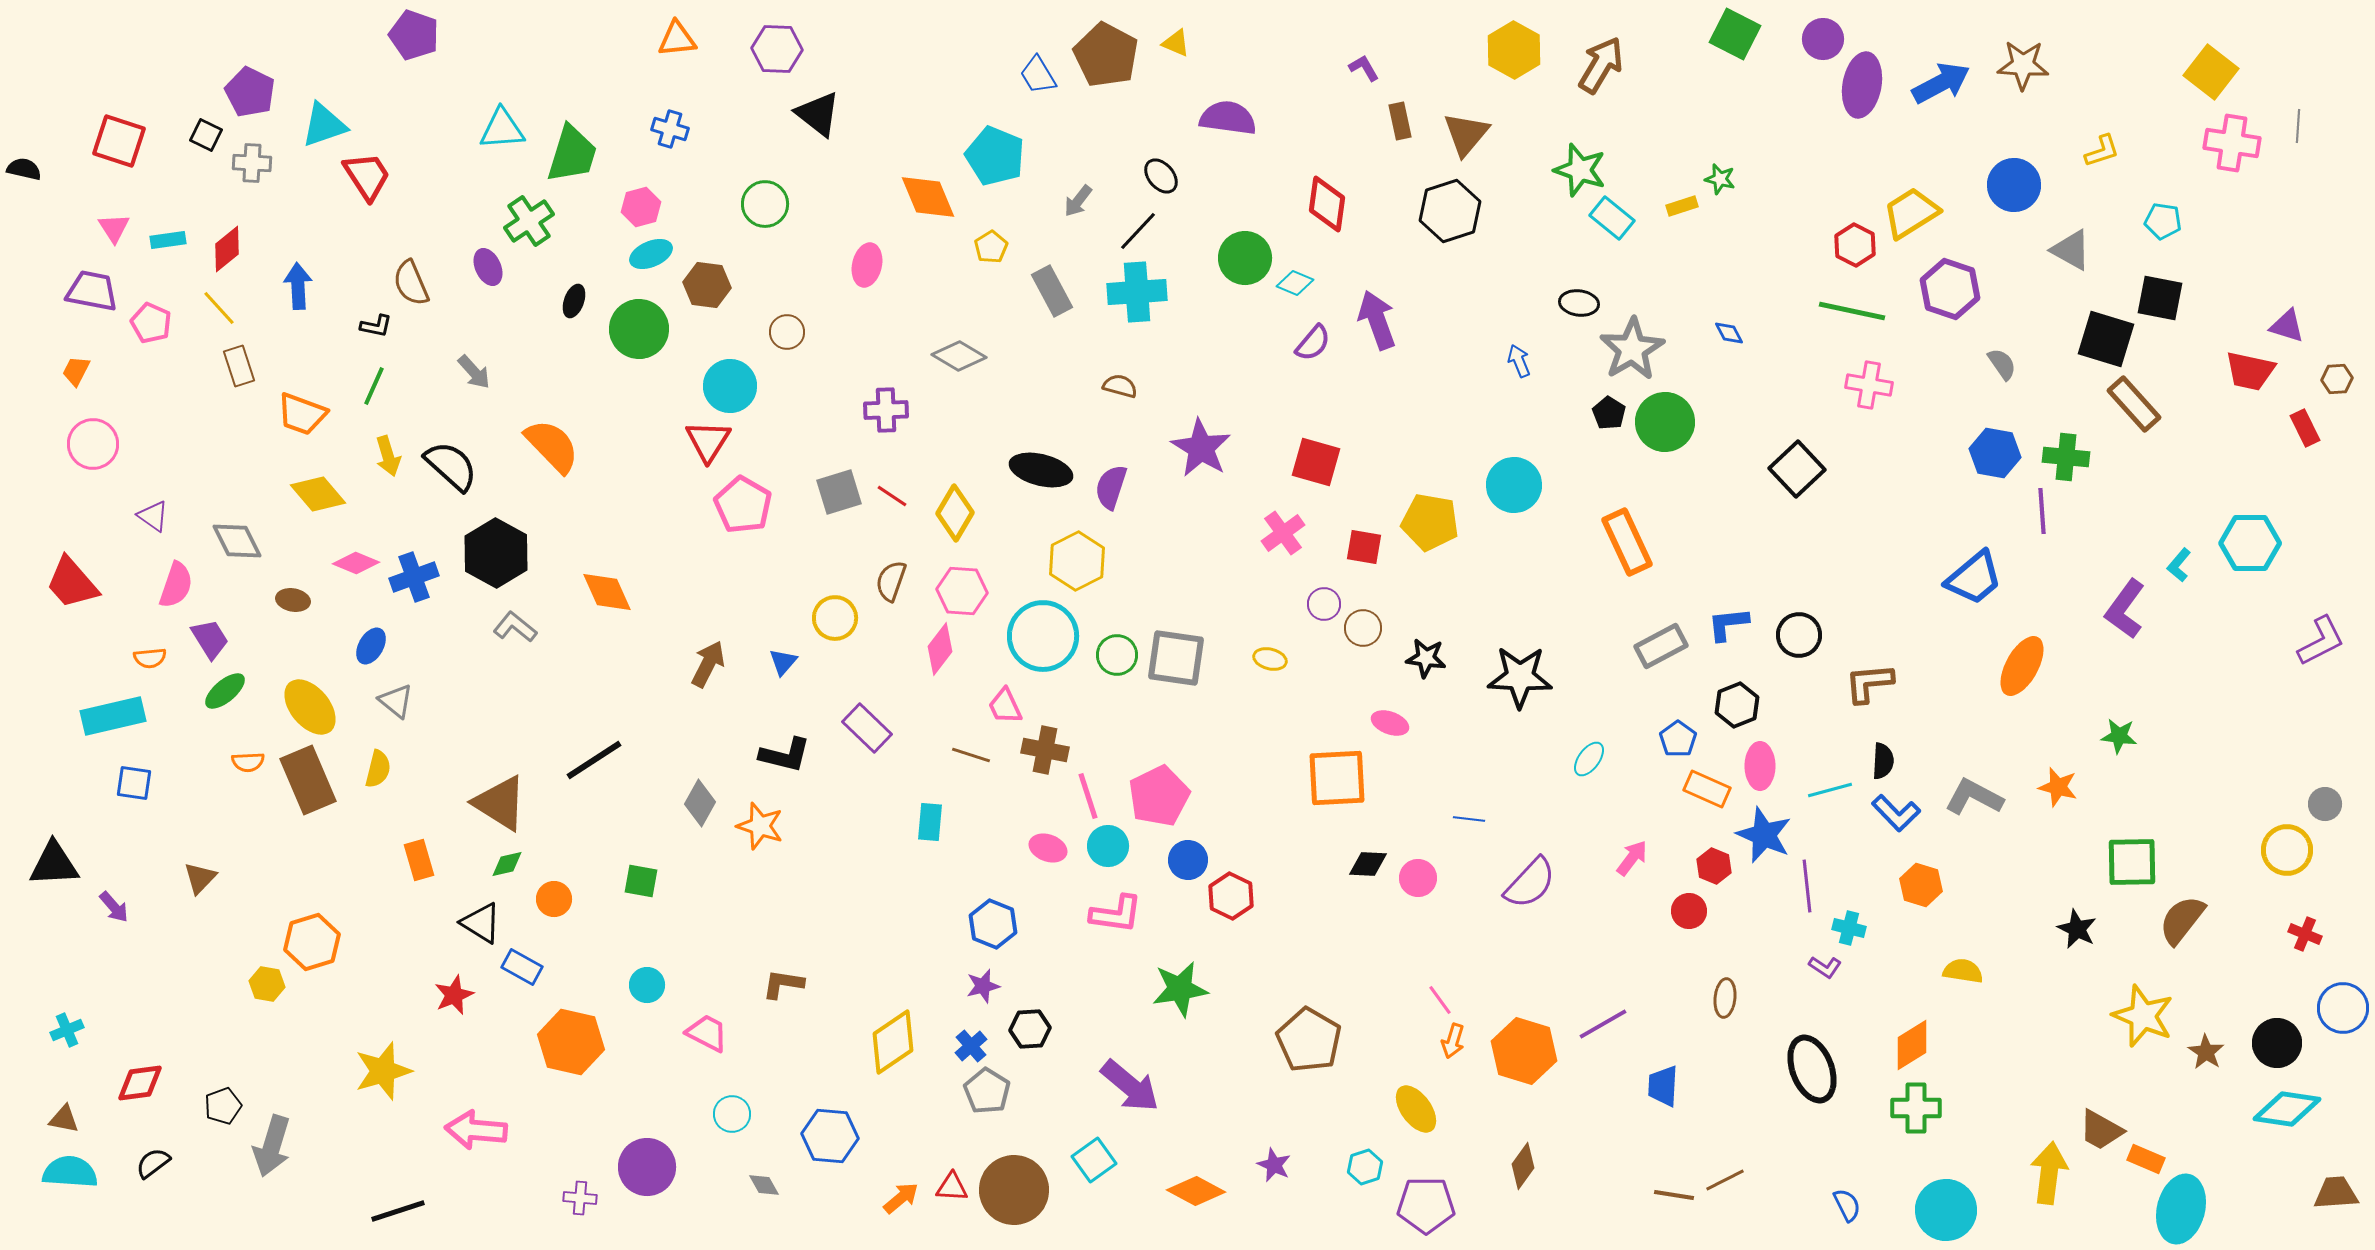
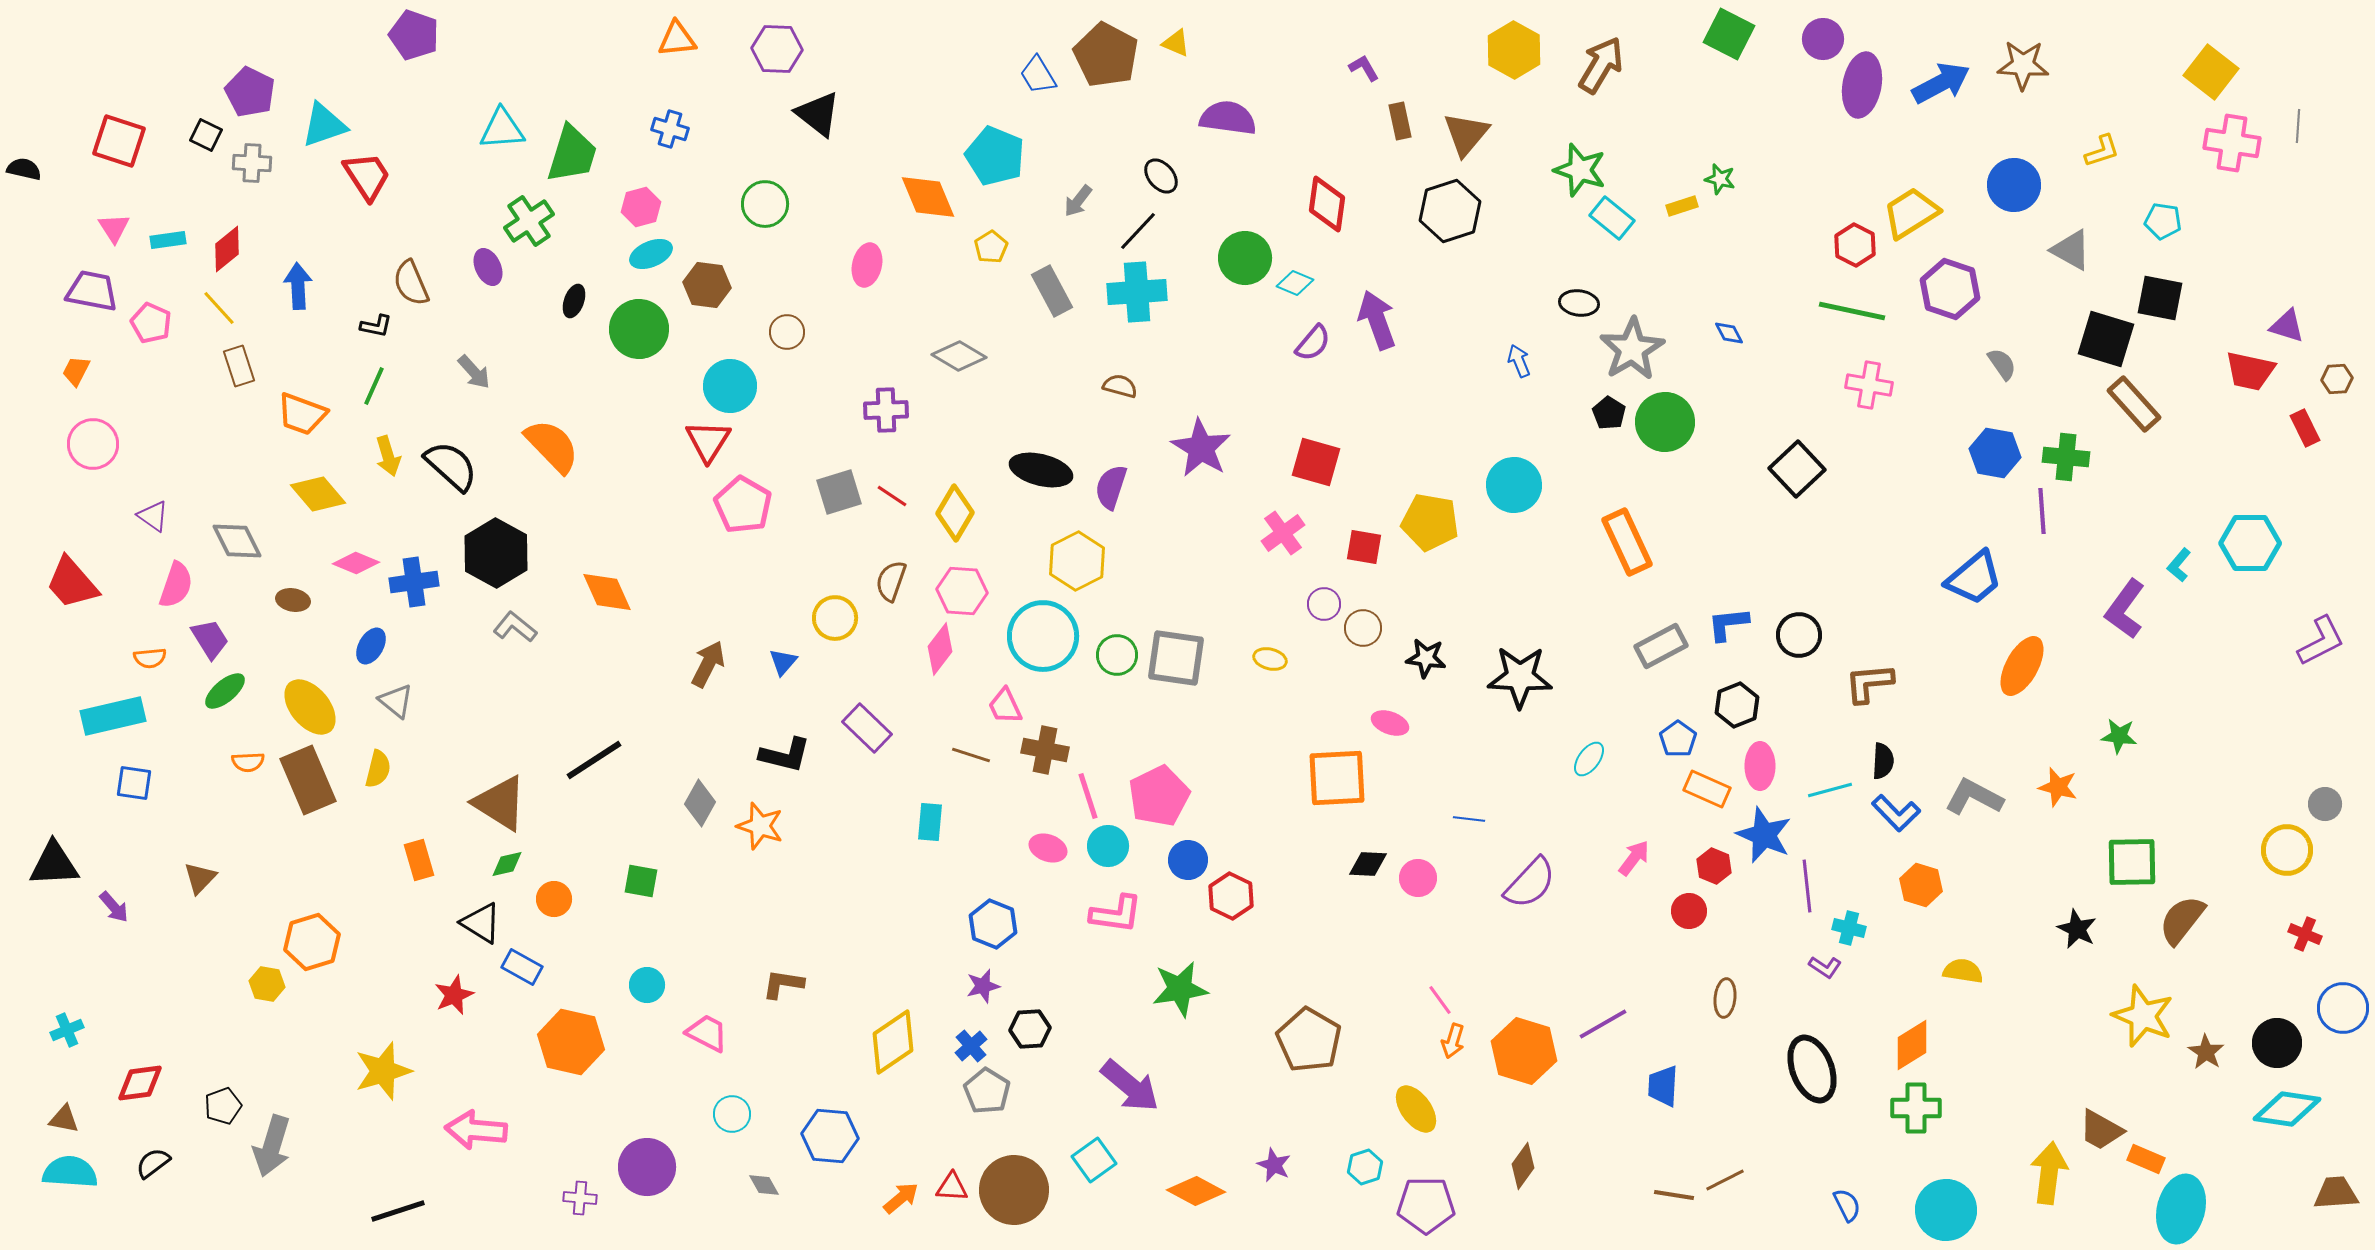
green square at (1735, 34): moved 6 px left
blue cross at (414, 577): moved 5 px down; rotated 12 degrees clockwise
pink arrow at (1632, 858): moved 2 px right
